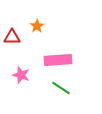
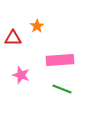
red triangle: moved 1 px right, 1 px down
pink rectangle: moved 2 px right
green line: moved 1 px right, 1 px down; rotated 12 degrees counterclockwise
